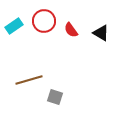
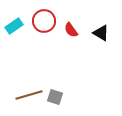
brown line: moved 15 px down
